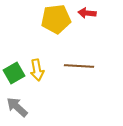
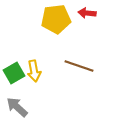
brown line: rotated 16 degrees clockwise
yellow arrow: moved 3 px left, 1 px down
